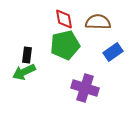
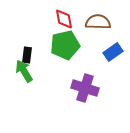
green arrow: moved 1 px up; rotated 85 degrees clockwise
